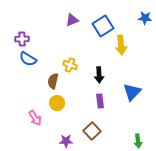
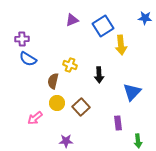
purple rectangle: moved 18 px right, 22 px down
pink arrow: rotated 84 degrees clockwise
brown square: moved 11 px left, 24 px up
